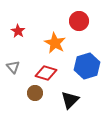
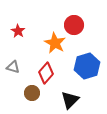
red circle: moved 5 px left, 4 px down
gray triangle: rotated 32 degrees counterclockwise
red diamond: rotated 65 degrees counterclockwise
brown circle: moved 3 px left
